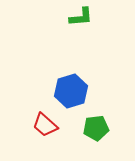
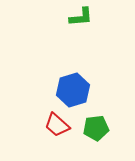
blue hexagon: moved 2 px right, 1 px up
red trapezoid: moved 12 px right
